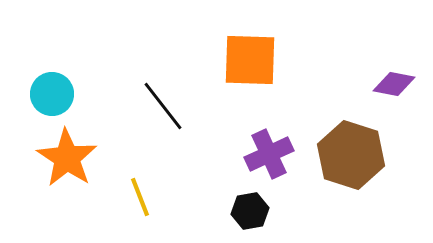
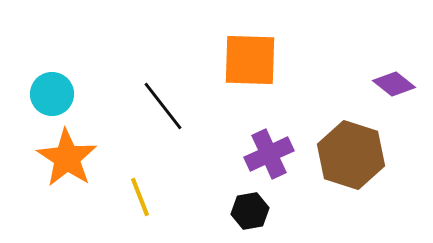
purple diamond: rotated 27 degrees clockwise
